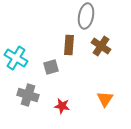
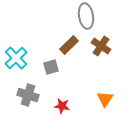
gray ellipse: rotated 20 degrees counterclockwise
brown rectangle: rotated 42 degrees clockwise
cyan cross: rotated 15 degrees clockwise
